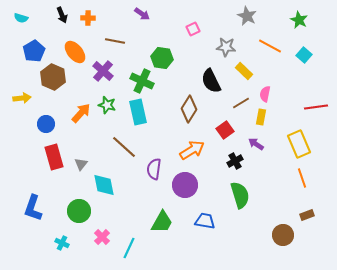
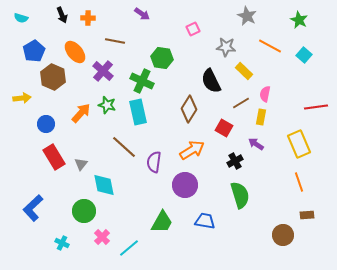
red square at (225, 130): moved 1 px left, 2 px up; rotated 24 degrees counterclockwise
red rectangle at (54, 157): rotated 15 degrees counterclockwise
purple semicircle at (154, 169): moved 7 px up
orange line at (302, 178): moved 3 px left, 4 px down
blue L-shape at (33, 208): rotated 28 degrees clockwise
green circle at (79, 211): moved 5 px right
brown rectangle at (307, 215): rotated 16 degrees clockwise
cyan line at (129, 248): rotated 25 degrees clockwise
